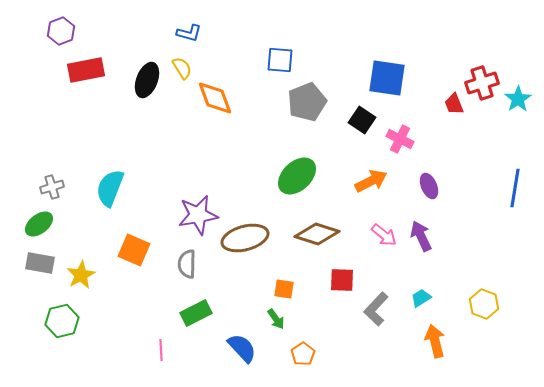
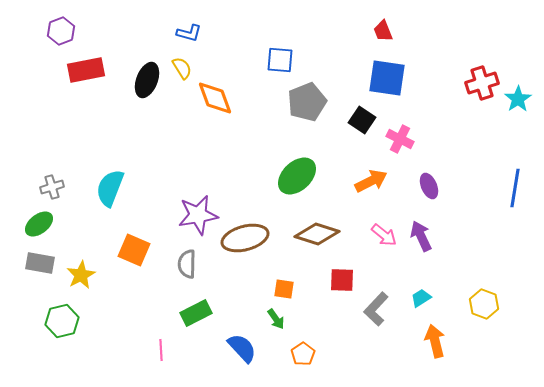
red trapezoid at (454, 104): moved 71 px left, 73 px up
